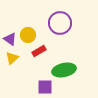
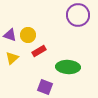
purple circle: moved 18 px right, 8 px up
purple triangle: moved 4 px up; rotated 16 degrees counterclockwise
green ellipse: moved 4 px right, 3 px up; rotated 15 degrees clockwise
purple square: rotated 21 degrees clockwise
